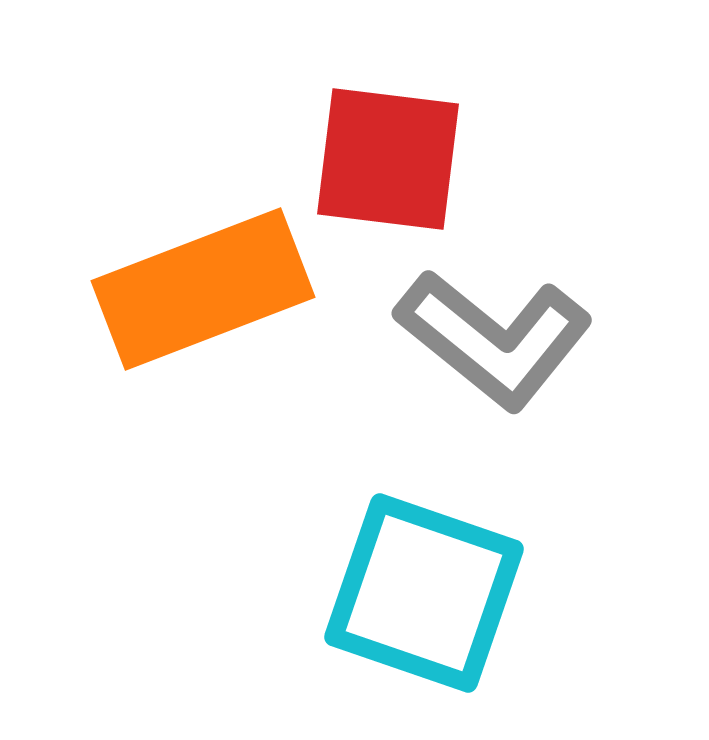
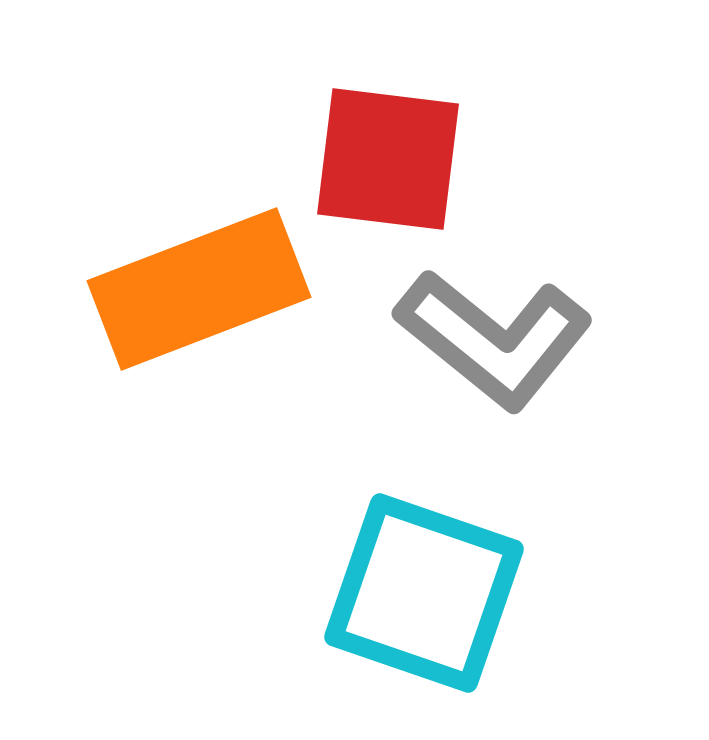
orange rectangle: moved 4 px left
